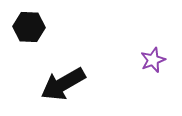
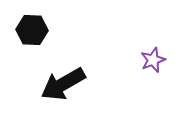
black hexagon: moved 3 px right, 3 px down
